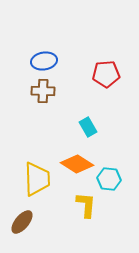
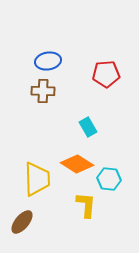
blue ellipse: moved 4 px right
